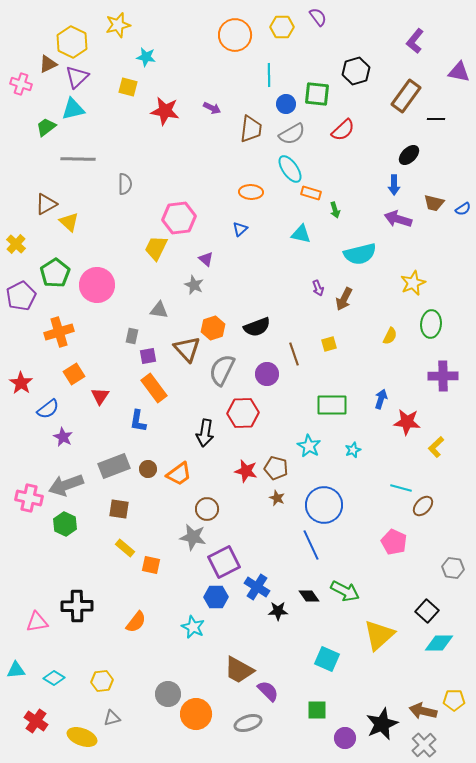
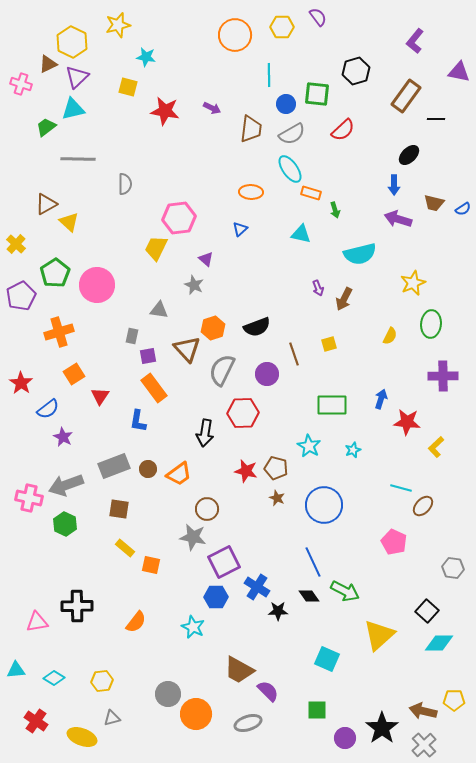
blue line at (311, 545): moved 2 px right, 17 px down
black star at (382, 724): moved 4 px down; rotated 12 degrees counterclockwise
